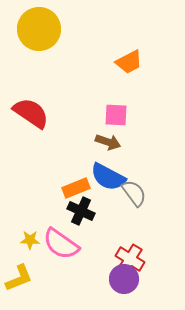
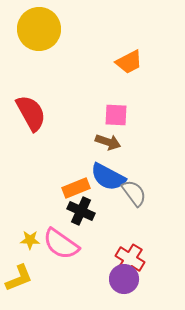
red semicircle: rotated 27 degrees clockwise
